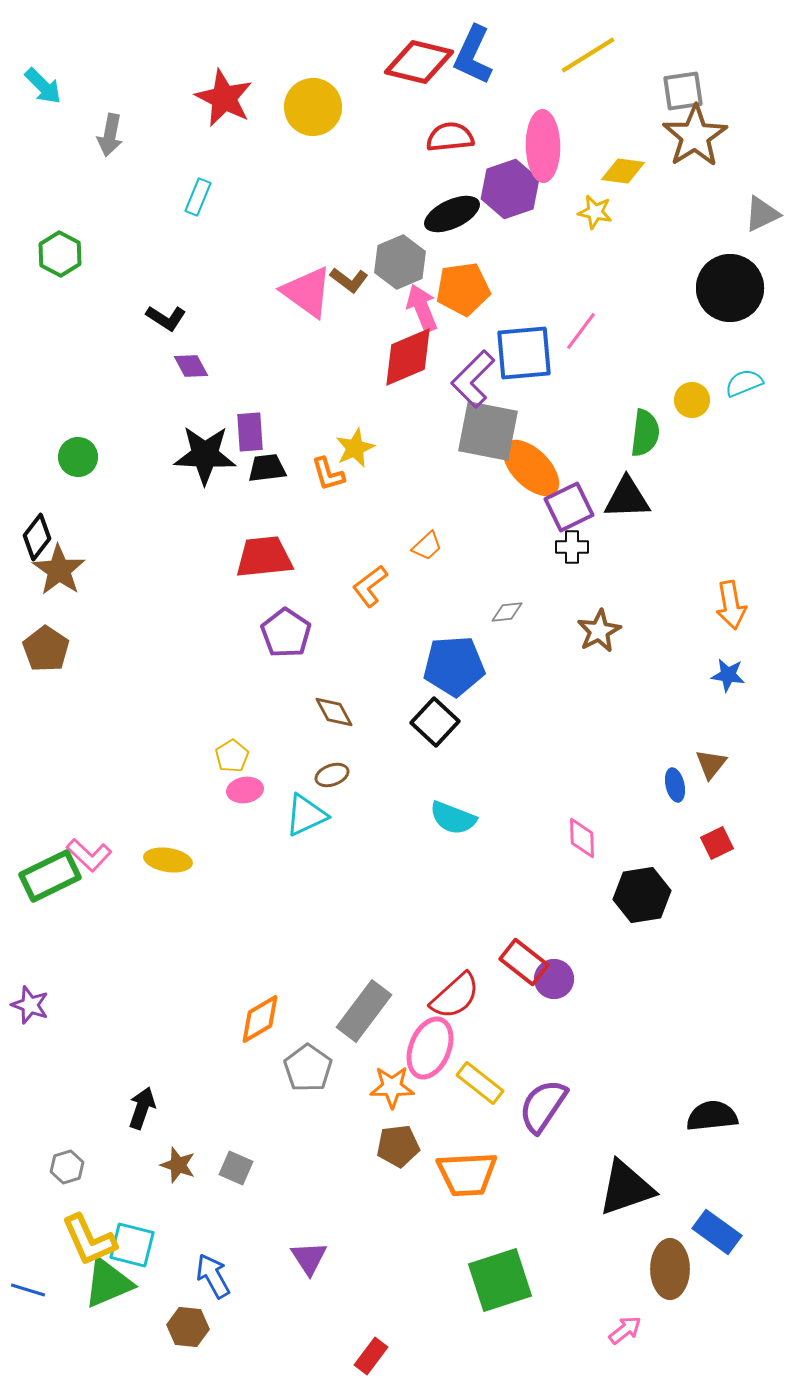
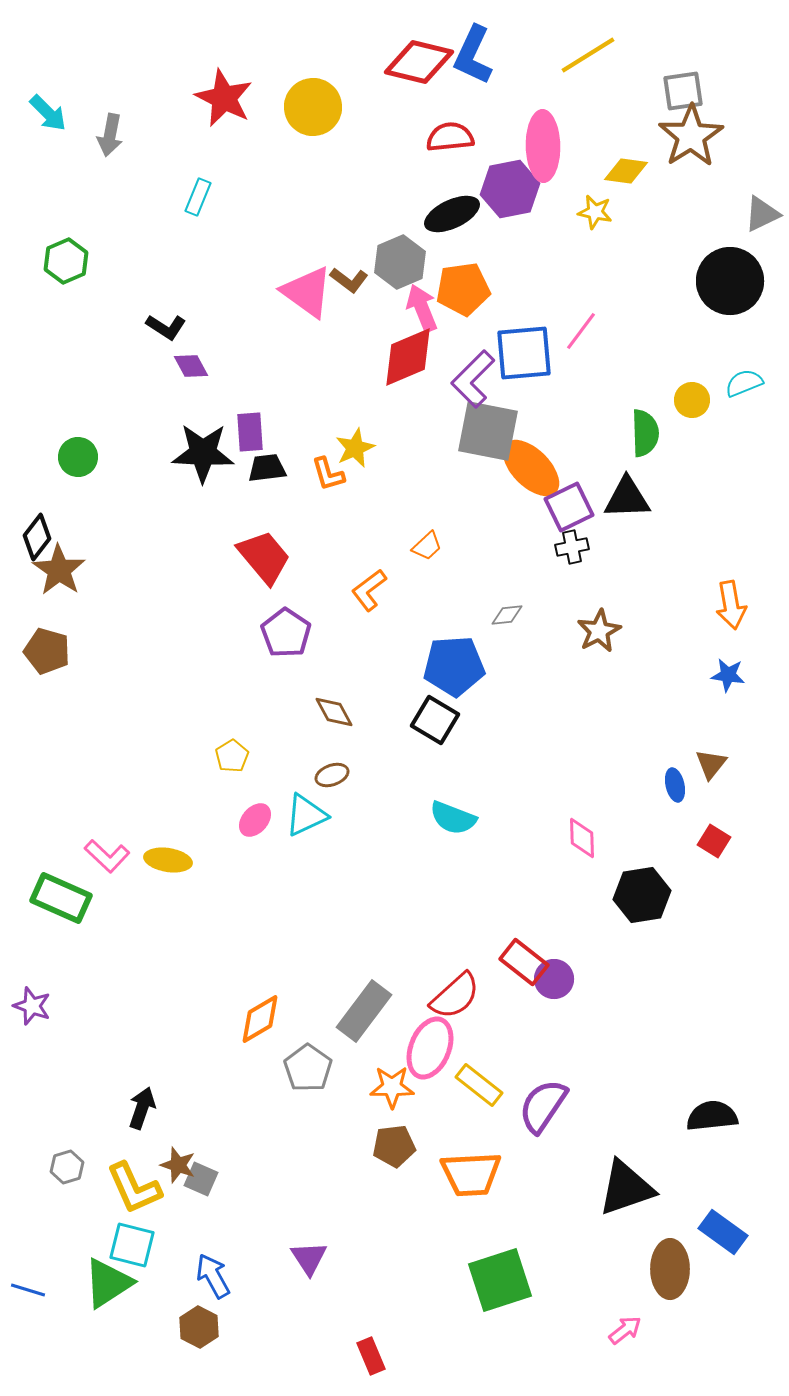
cyan arrow at (43, 86): moved 5 px right, 27 px down
brown star at (695, 136): moved 4 px left
yellow diamond at (623, 171): moved 3 px right
purple hexagon at (510, 189): rotated 8 degrees clockwise
green hexagon at (60, 254): moved 6 px right, 7 px down; rotated 9 degrees clockwise
black circle at (730, 288): moved 7 px up
black L-shape at (166, 318): moved 9 px down
green semicircle at (645, 433): rotated 9 degrees counterclockwise
black star at (205, 455): moved 2 px left, 2 px up
black cross at (572, 547): rotated 12 degrees counterclockwise
red trapezoid at (264, 557): rotated 56 degrees clockwise
orange L-shape at (370, 586): moved 1 px left, 4 px down
gray diamond at (507, 612): moved 3 px down
brown pentagon at (46, 649): moved 1 px right, 2 px down; rotated 18 degrees counterclockwise
black square at (435, 722): moved 2 px up; rotated 12 degrees counterclockwise
pink ellipse at (245, 790): moved 10 px right, 30 px down; rotated 40 degrees counterclockwise
red square at (717, 843): moved 3 px left, 2 px up; rotated 32 degrees counterclockwise
pink L-shape at (89, 855): moved 18 px right, 1 px down
green rectangle at (50, 876): moved 11 px right, 22 px down; rotated 50 degrees clockwise
purple star at (30, 1005): moved 2 px right, 1 px down
yellow rectangle at (480, 1083): moved 1 px left, 2 px down
brown pentagon at (398, 1146): moved 4 px left
gray square at (236, 1168): moved 35 px left, 11 px down
orange trapezoid at (467, 1174): moved 4 px right
blue rectangle at (717, 1232): moved 6 px right
yellow L-shape at (89, 1240): moved 45 px right, 52 px up
green triangle at (108, 1283): rotated 10 degrees counterclockwise
brown hexagon at (188, 1327): moved 11 px right; rotated 21 degrees clockwise
red rectangle at (371, 1356): rotated 60 degrees counterclockwise
